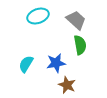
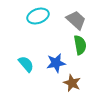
cyan semicircle: rotated 108 degrees clockwise
brown star: moved 5 px right, 2 px up
